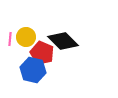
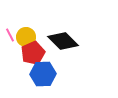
pink line: moved 4 px up; rotated 32 degrees counterclockwise
red pentagon: moved 9 px left; rotated 25 degrees clockwise
blue hexagon: moved 10 px right, 4 px down; rotated 15 degrees counterclockwise
